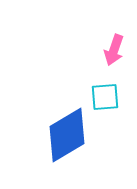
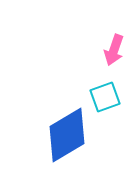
cyan square: rotated 16 degrees counterclockwise
